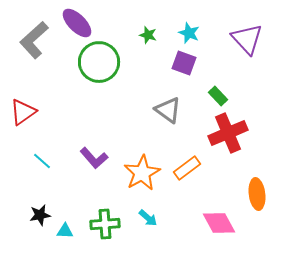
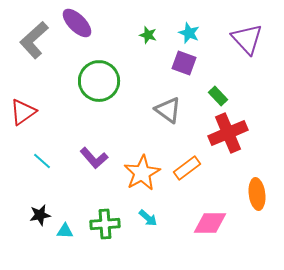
green circle: moved 19 px down
pink diamond: moved 9 px left; rotated 60 degrees counterclockwise
